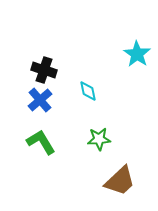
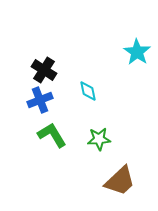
cyan star: moved 2 px up
black cross: rotated 15 degrees clockwise
blue cross: rotated 20 degrees clockwise
green L-shape: moved 11 px right, 7 px up
